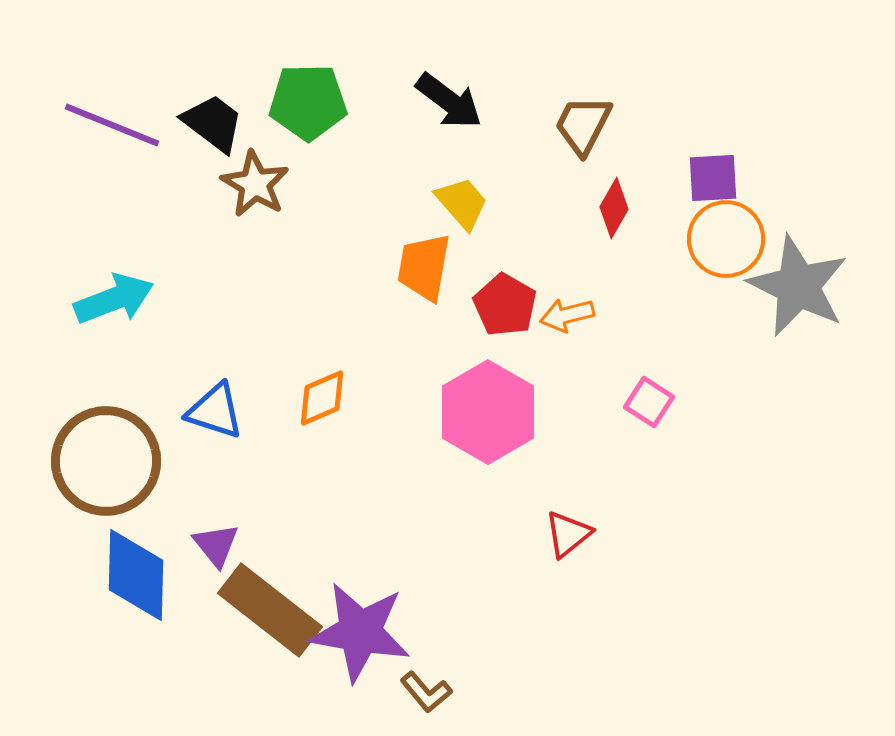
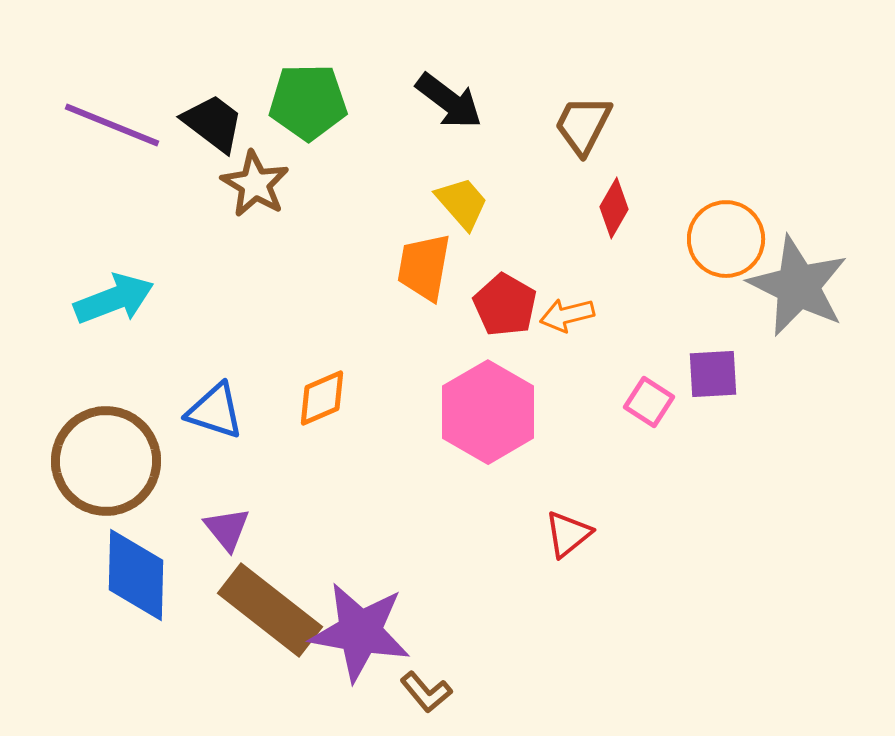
purple square: moved 196 px down
purple triangle: moved 11 px right, 16 px up
